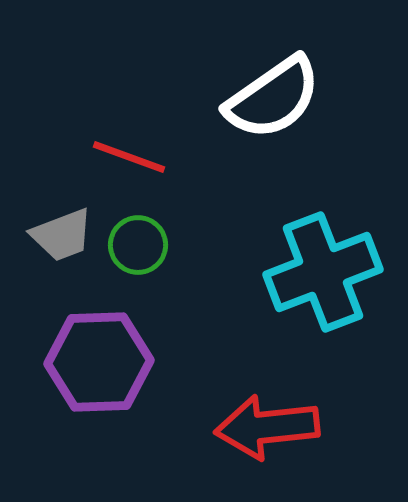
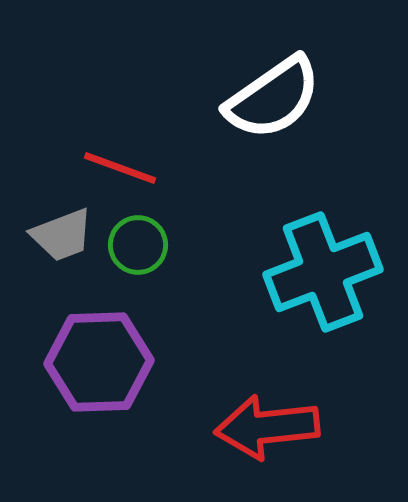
red line: moved 9 px left, 11 px down
